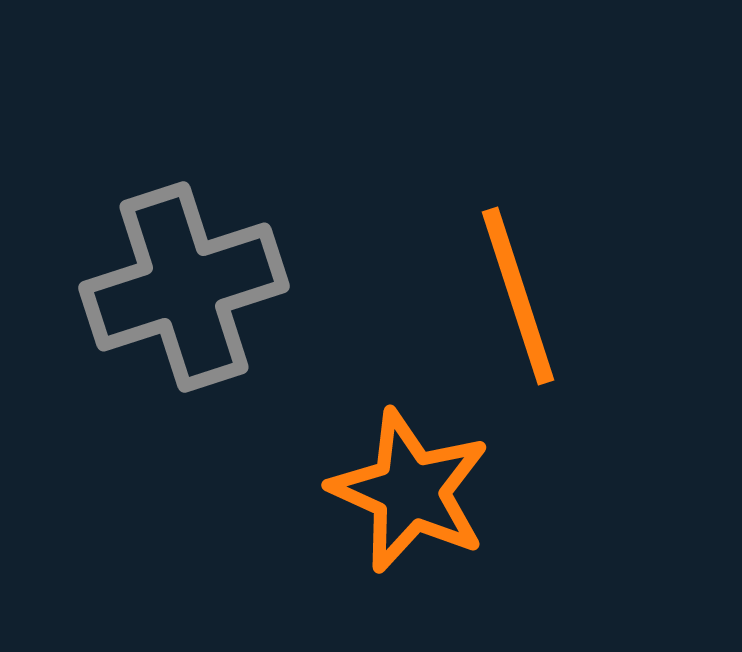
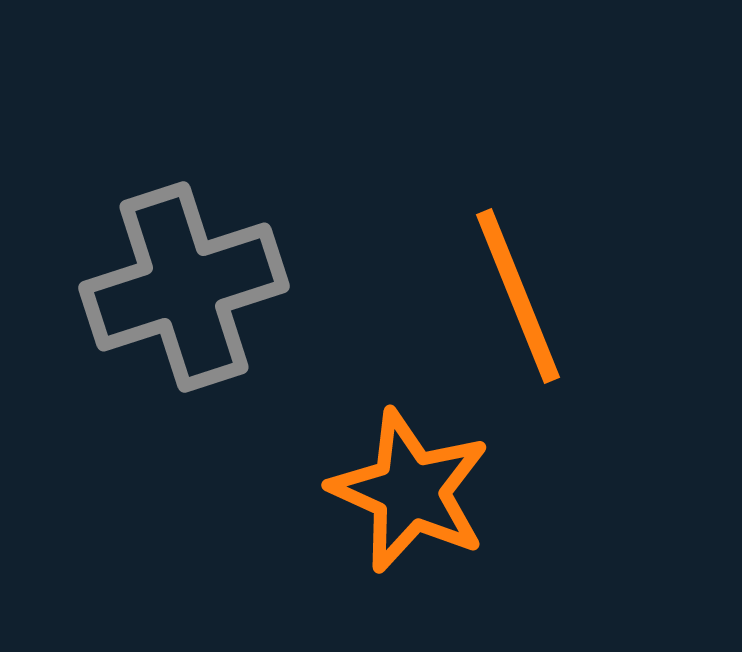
orange line: rotated 4 degrees counterclockwise
